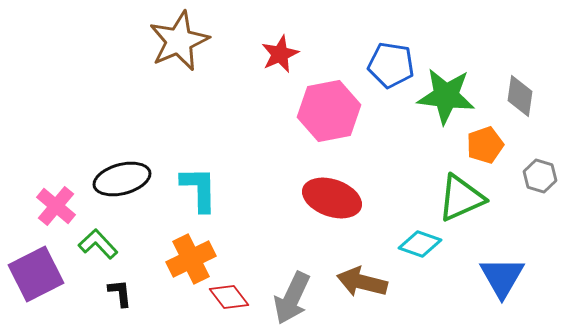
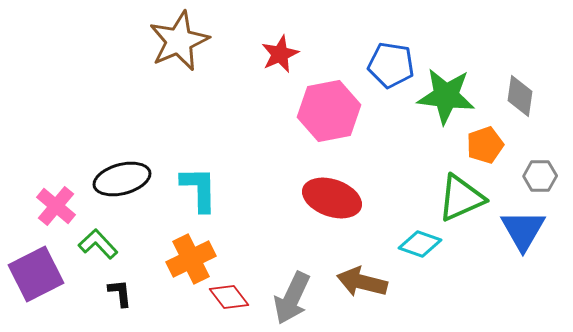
gray hexagon: rotated 16 degrees counterclockwise
blue triangle: moved 21 px right, 47 px up
